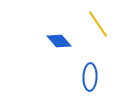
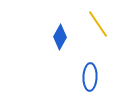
blue diamond: moved 1 px right, 4 px up; rotated 70 degrees clockwise
